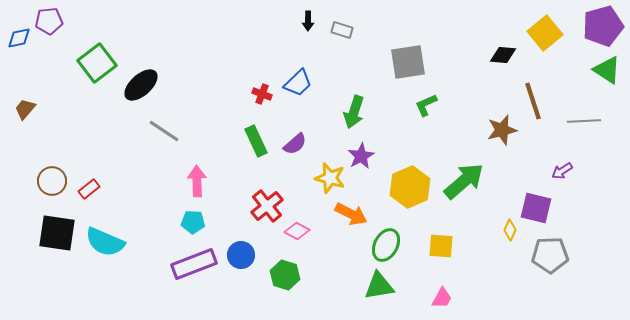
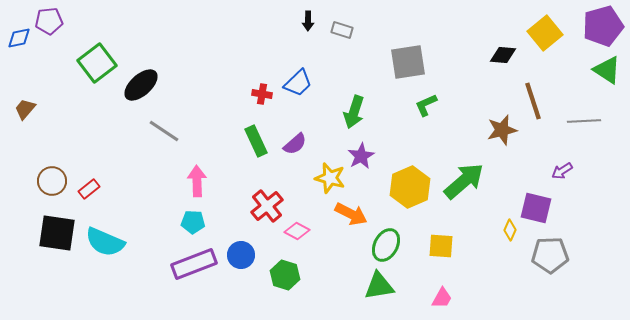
red cross at (262, 94): rotated 12 degrees counterclockwise
